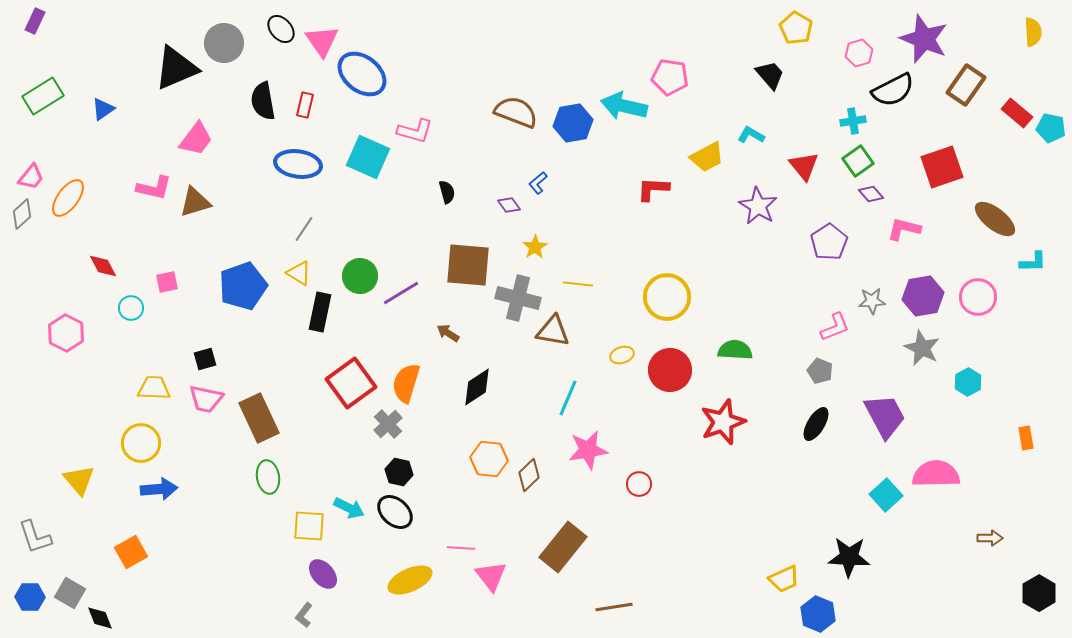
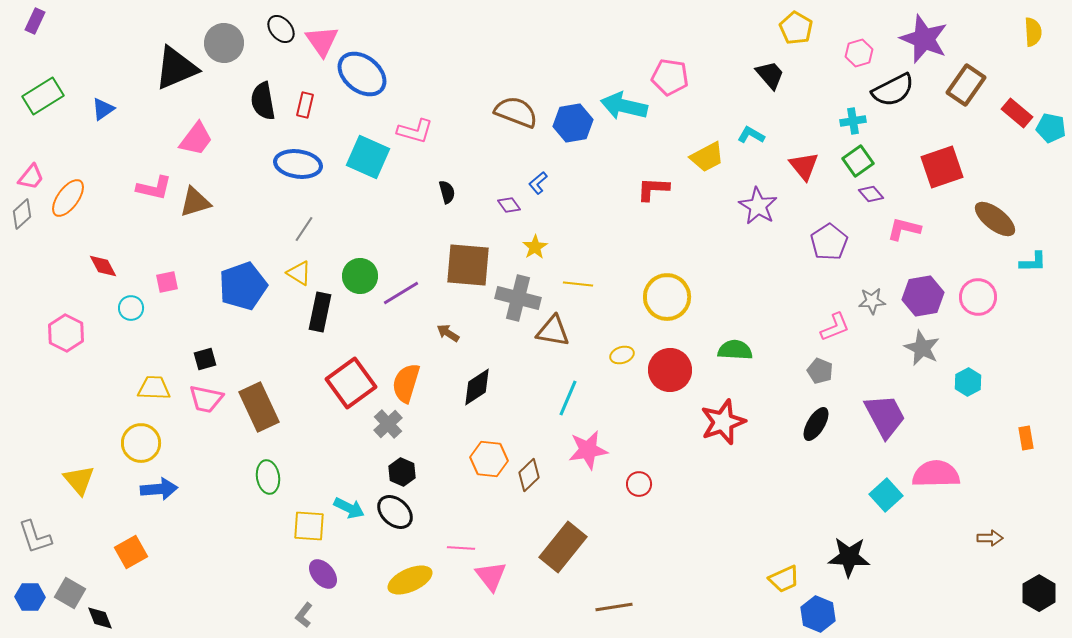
brown rectangle at (259, 418): moved 11 px up
black hexagon at (399, 472): moved 3 px right; rotated 12 degrees clockwise
